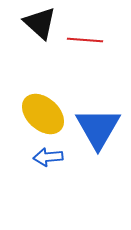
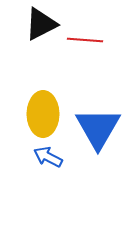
black triangle: moved 1 px right, 1 px down; rotated 51 degrees clockwise
yellow ellipse: rotated 48 degrees clockwise
blue arrow: rotated 32 degrees clockwise
